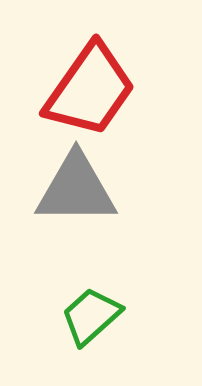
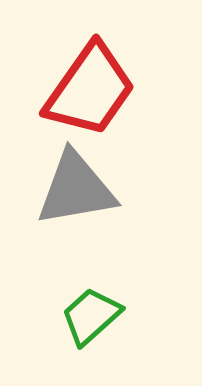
gray triangle: rotated 10 degrees counterclockwise
